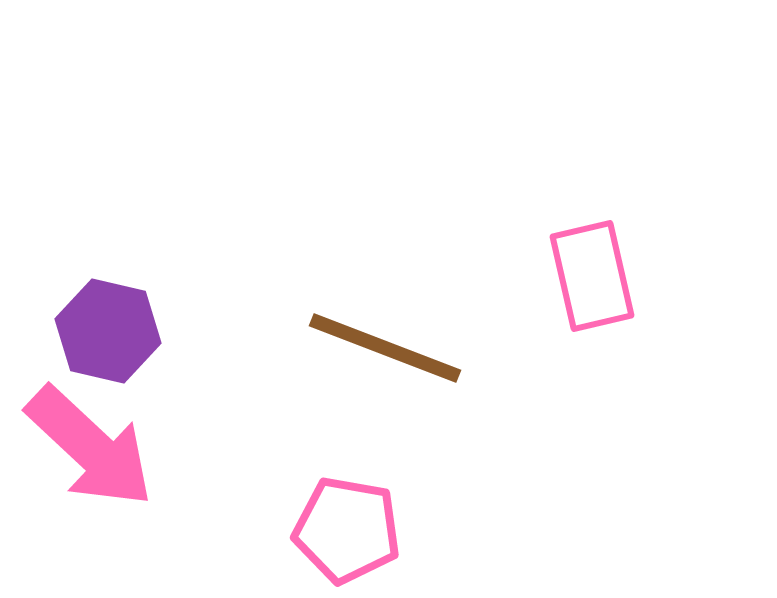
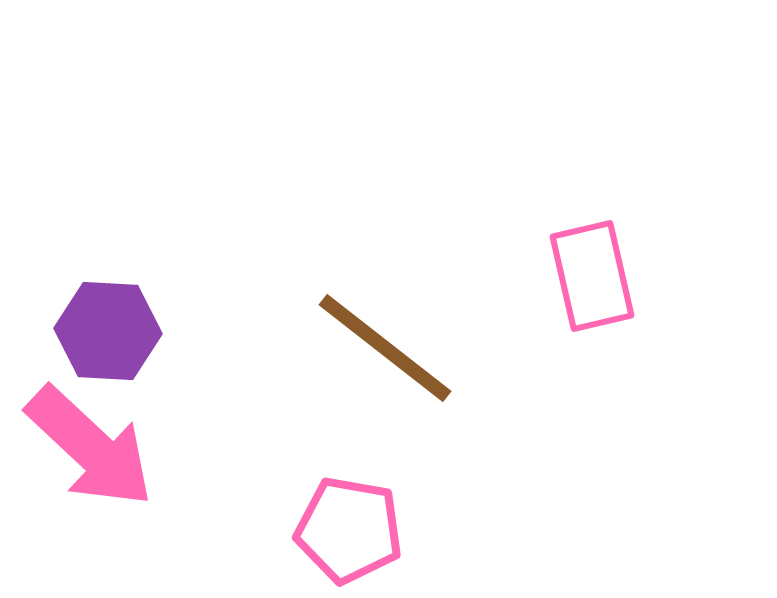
purple hexagon: rotated 10 degrees counterclockwise
brown line: rotated 17 degrees clockwise
pink pentagon: moved 2 px right
